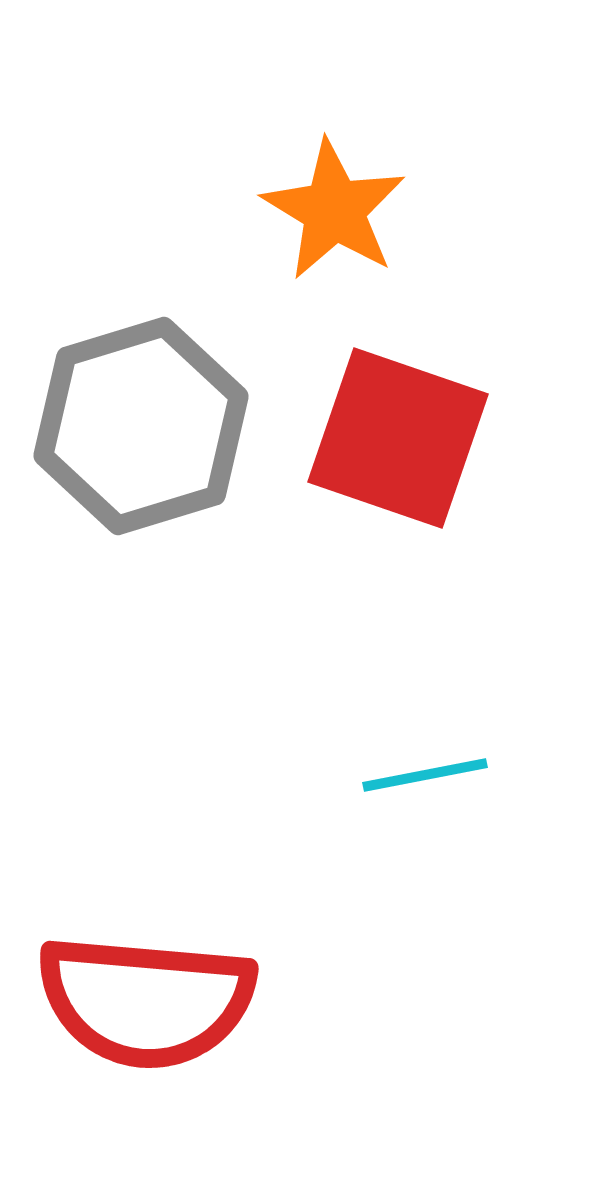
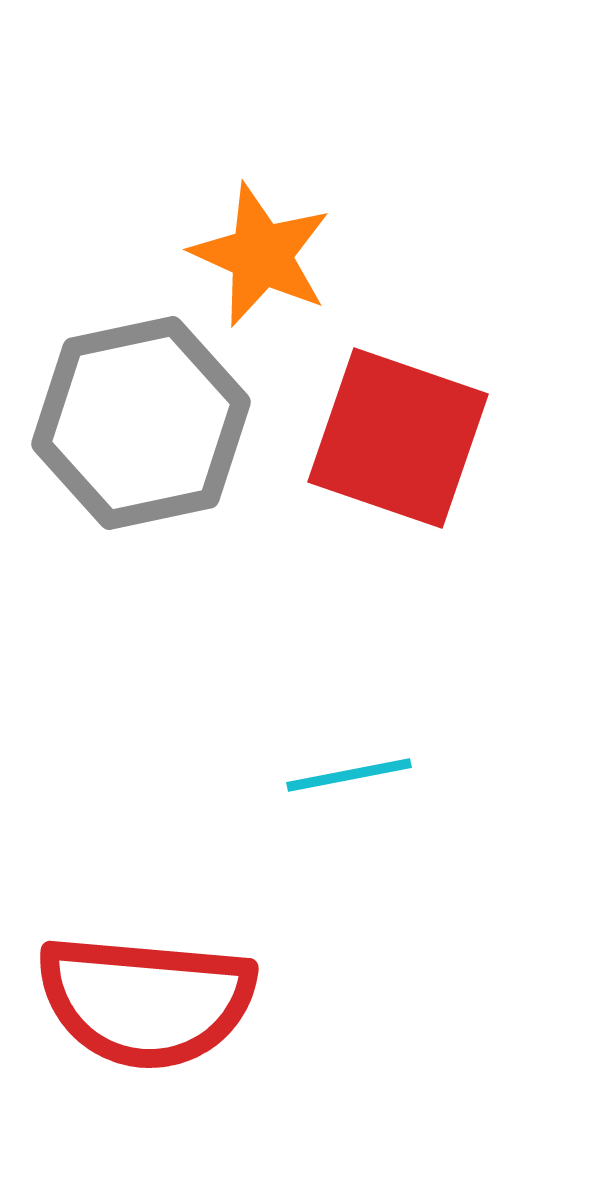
orange star: moved 73 px left, 45 px down; rotated 7 degrees counterclockwise
gray hexagon: moved 3 px up; rotated 5 degrees clockwise
cyan line: moved 76 px left
